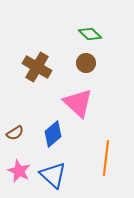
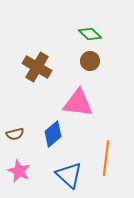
brown circle: moved 4 px right, 2 px up
pink triangle: rotated 36 degrees counterclockwise
brown semicircle: moved 1 px down; rotated 18 degrees clockwise
blue triangle: moved 16 px right
